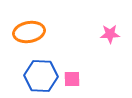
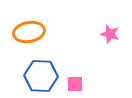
pink star: rotated 18 degrees clockwise
pink square: moved 3 px right, 5 px down
